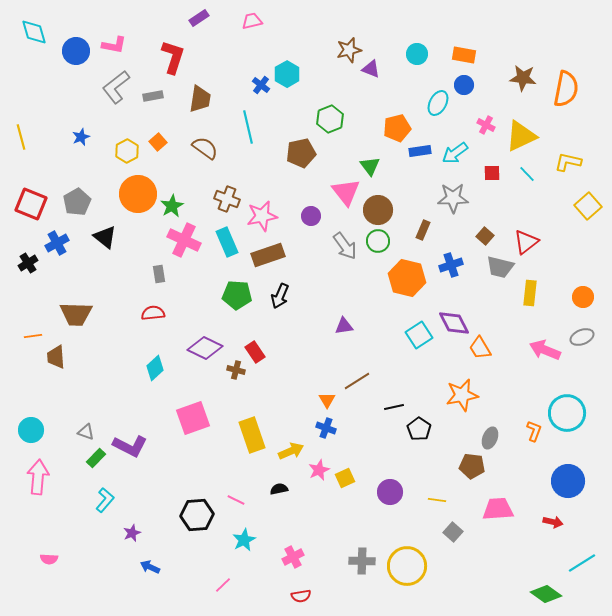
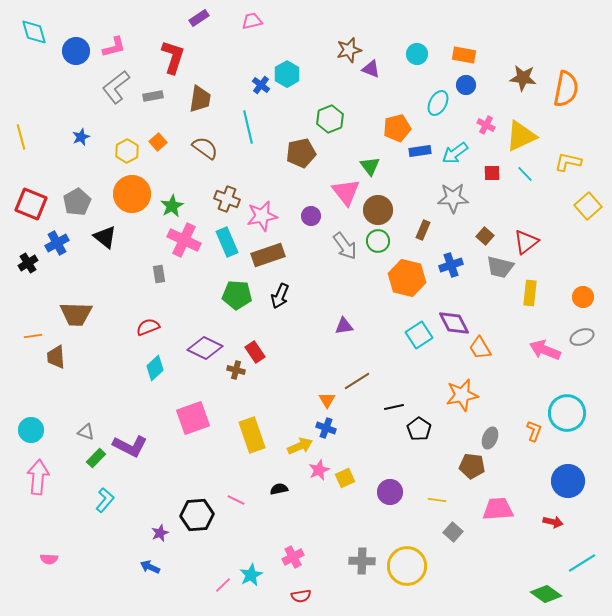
pink L-shape at (114, 45): moved 2 px down; rotated 25 degrees counterclockwise
blue circle at (464, 85): moved 2 px right
cyan line at (527, 174): moved 2 px left
orange circle at (138, 194): moved 6 px left
red semicircle at (153, 313): moved 5 px left, 14 px down; rotated 15 degrees counterclockwise
yellow arrow at (291, 451): moved 9 px right, 5 px up
purple star at (132, 533): moved 28 px right
cyan star at (244, 540): moved 7 px right, 35 px down
